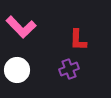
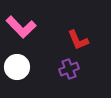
red L-shape: rotated 25 degrees counterclockwise
white circle: moved 3 px up
